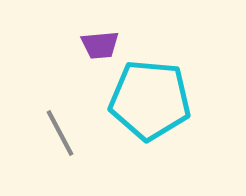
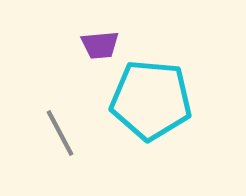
cyan pentagon: moved 1 px right
